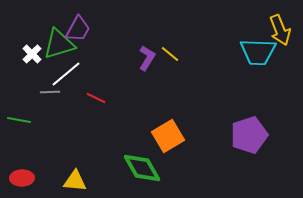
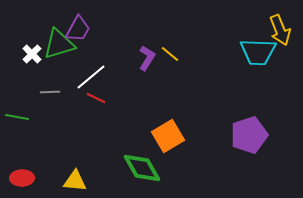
white line: moved 25 px right, 3 px down
green line: moved 2 px left, 3 px up
